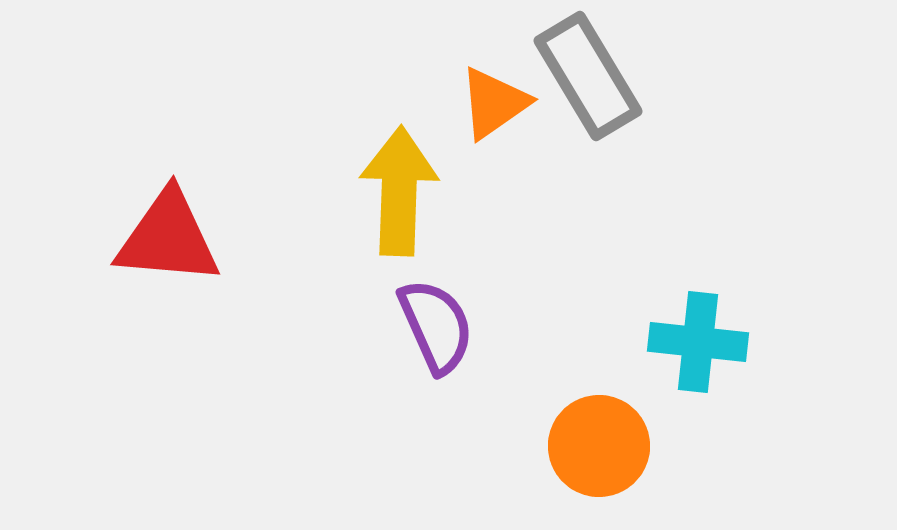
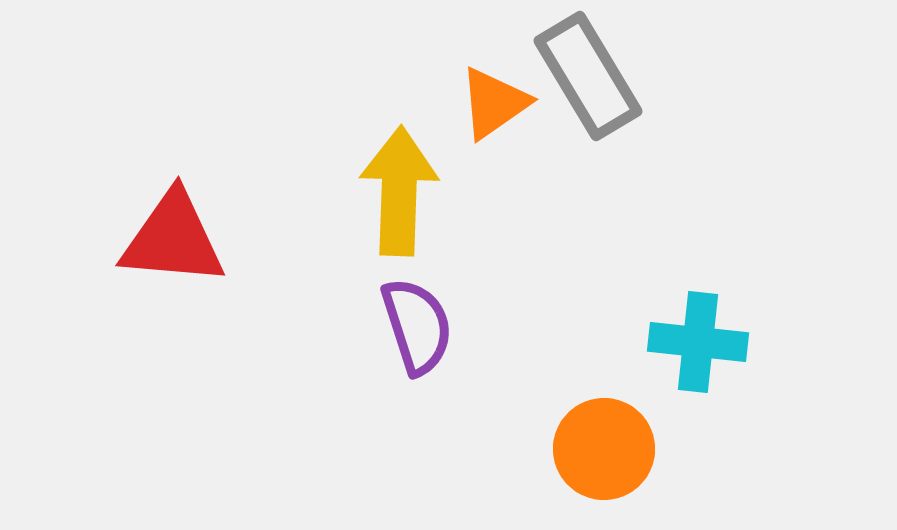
red triangle: moved 5 px right, 1 px down
purple semicircle: moved 19 px left; rotated 6 degrees clockwise
orange circle: moved 5 px right, 3 px down
